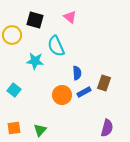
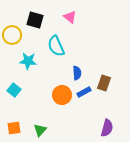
cyan star: moved 7 px left
